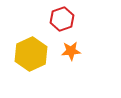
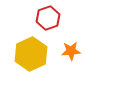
red hexagon: moved 14 px left, 1 px up
